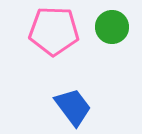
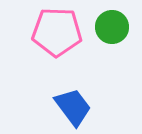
pink pentagon: moved 3 px right, 1 px down
